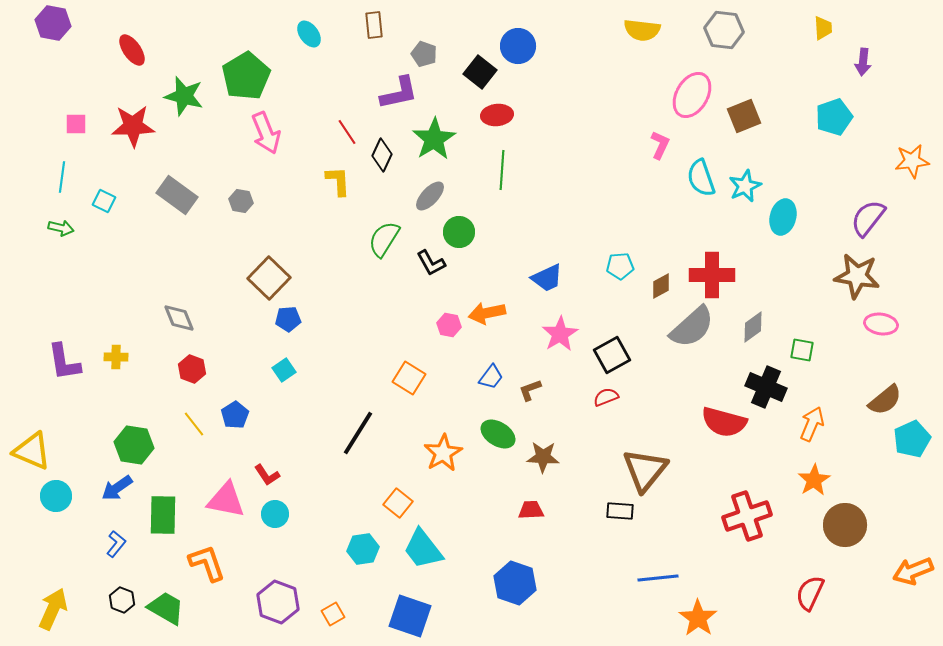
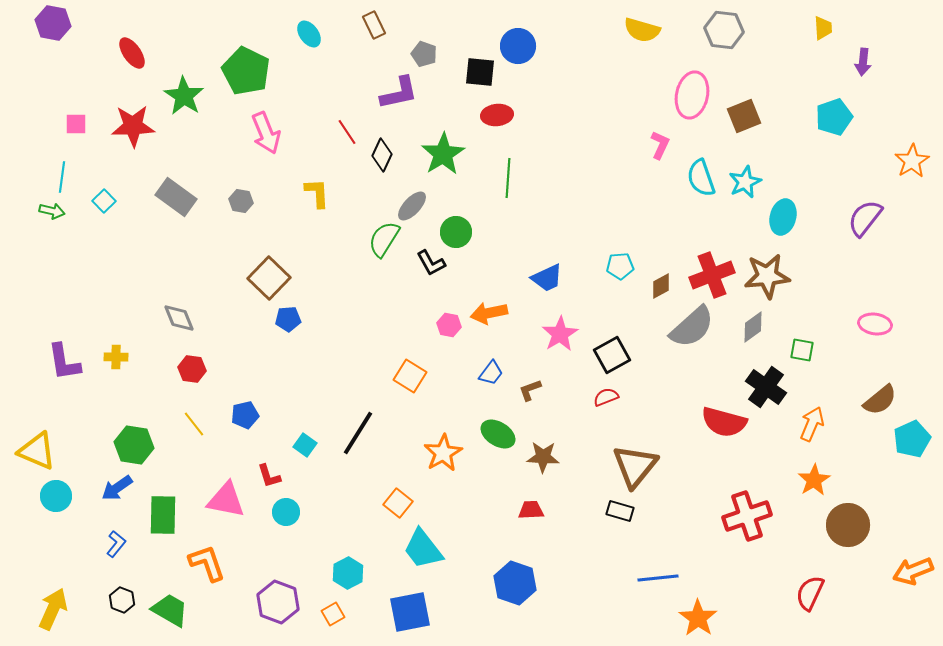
brown rectangle at (374, 25): rotated 20 degrees counterclockwise
yellow semicircle at (642, 30): rotated 9 degrees clockwise
red ellipse at (132, 50): moved 3 px down
black square at (480, 72): rotated 32 degrees counterclockwise
green pentagon at (246, 76): moved 5 px up; rotated 15 degrees counterclockwise
pink ellipse at (692, 95): rotated 18 degrees counterclockwise
green star at (184, 96): rotated 18 degrees clockwise
green star at (434, 139): moved 9 px right, 15 px down
orange star at (912, 161): rotated 24 degrees counterclockwise
green line at (502, 170): moved 6 px right, 8 px down
yellow L-shape at (338, 181): moved 21 px left, 12 px down
cyan star at (745, 186): moved 4 px up
gray rectangle at (177, 195): moved 1 px left, 2 px down
gray ellipse at (430, 196): moved 18 px left, 10 px down
cyan square at (104, 201): rotated 20 degrees clockwise
purple semicircle at (868, 218): moved 3 px left
green arrow at (61, 228): moved 9 px left, 17 px up
green circle at (459, 232): moved 3 px left
red cross at (712, 275): rotated 21 degrees counterclockwise
brown star at (857, 276): moved 90 px left; rotated 15 degrees counterclockwise
orange arrow at (487, 313): moved 2 px right
pink ellipse at (881, 324): moved 6 px left
red hexagon at (192, 369): rotated 12 degrees counterclockwise
cyan square at (284, 370): moved 21 px right, 75 px down; rotated 20 degrees counterclockwise
blue trapezoid at (491, 377): moved 4 px up
orange square at (409, 378): moved 1 px right, 2 px up
black cross at (766, 387): rotated 12 degrees clockwise
brown semicircle at (885, 400): moved 5 px left
blue pentagon at (235, 415): moved 10 px right; rotated 20 degrees clockwise
yellow triangle at (32, 451): moved 5 px right
brown triangle at (645, 470): moved 10 px left, 4 px up
red L-shape at (267, 475): moved 2 px right, 1 px down; rotated 16 degrees clockwise
black rectangle at (620, 511): rotated 12 degrees clockwise
cyan circle at (275, 514): moved 11 px right, 2 px up
brown circle at (845, 525): moved 3 px right
cyan hexagon at (363, 549): moved 15 px left, 24 px down; rotated 20 degrees counterclockwise
green trapezoid at (166, 608): moved 4 px right, 2 px down
blue square at (410, 616): moved 4 px up; rotated 30 degrees counterclockwise
